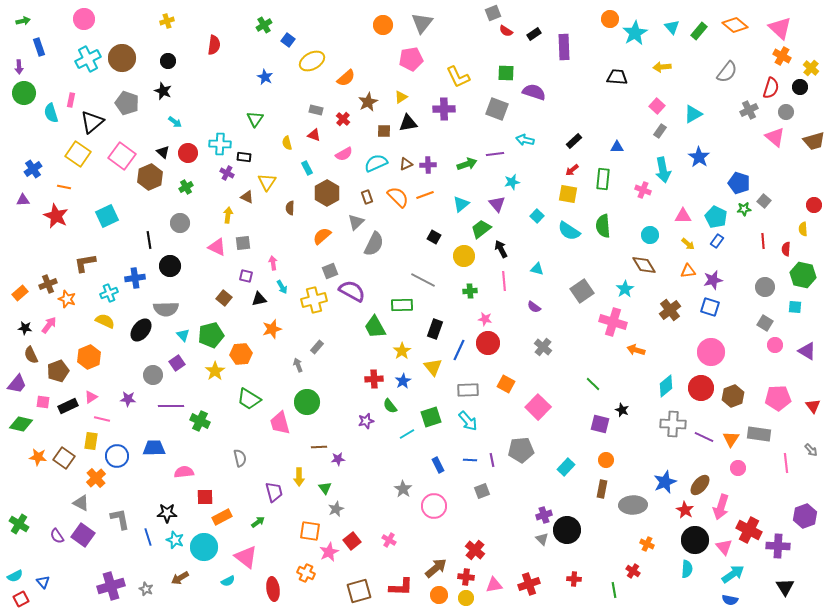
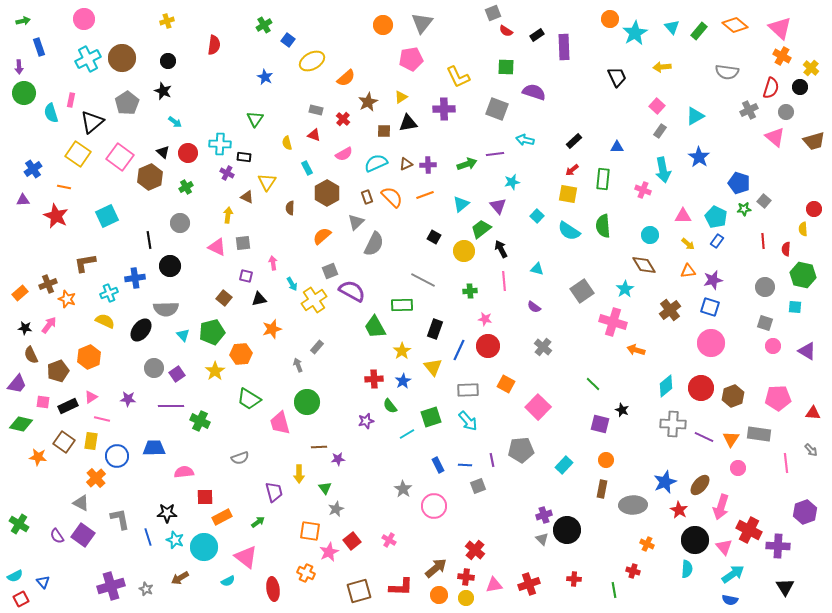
black rectangle at (534, 34): moved 3 px right, 1 px down
gray semicircle at (727, 72): rotated 60 degrees clockwise
green square at (506, 73): moved 6 px up
black trapezoid at (617, 77): rotated 60 degrees clockwise
gray pentagon at (127, 103): rotated 20 degrees clockwise
cyan triangle at (693, 114): moved 2 px right, 2 px down
pink square at (122, 156): moved 2 px left, 1 px down
orange semicircle at (398, 197): moved 6 px left
purple triangle at (497, 204): moved 1 px right, 2 px down
red circle at (814, 205): moved 4 px down
yellow circle at (464, 256): moved 5 px up
cyan arrow at (282, 287): moved 10 px right, 3 px up
yellow cross at (314, 300): rotated 20 degrees counterclockwise
gray square at (765, 323): rotated 14 degrees counterclockwise
green pentagon at (211, 335): moved 1 px right, 3 px up
red circle at (488, 343): moved 3 px down
pink circle at (775, 345): moved 2 px left, 1 px down
pink circle at (711, 352): moved 9 px up
purple square at (177, 363): moved 11 px down
gray circle at (153, 375): moved 1 px right, 7 px up
red triangle at (813, 406): moved 7 px down; rotated 49 degrees counterclockwise
brown square at (64, 458): moved 16 px up
gray semicircle at (240, 458): rotated 84 degrees clockwise
blue line at (470, 460): moved 5 px left, 5 px down
cyan rectangle at (566, 467): moved 2 px left, 2 px up
yellow arrow at (299, 477): moved 3 px up
gray square at (482, 491): moved 4 px left, 5 px up
red star at (685, 510): moved 6 px left
purple hexagon at (805, 516): moved 4 px up
red cross at (633, 571): rotated 16 degrees counterclockwise
